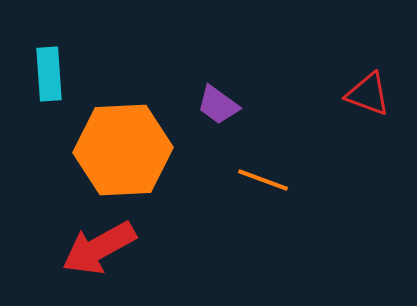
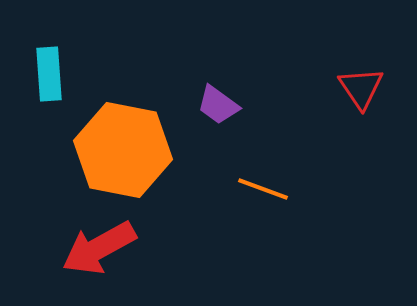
red triangle: moved 7 px left, 6 px up; rotated 36 degrees clockwise
orange hexagon: rotated 14 degrees clockwise
orange line: moved 9 px down
